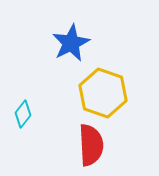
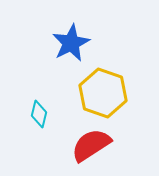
cyan diamond: moved 16 px right; rotated 24 degrees counterclockwise
red semicircle: rotated 120 degrees counterclockwise
